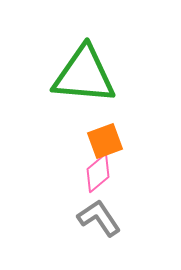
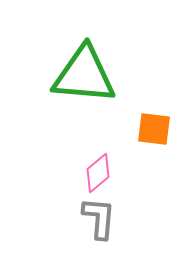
orange square: moved 49 px right, 12 px up; rotated 27 degrees clockwise
gray L-shape: rotated 39 degrees clockwise
